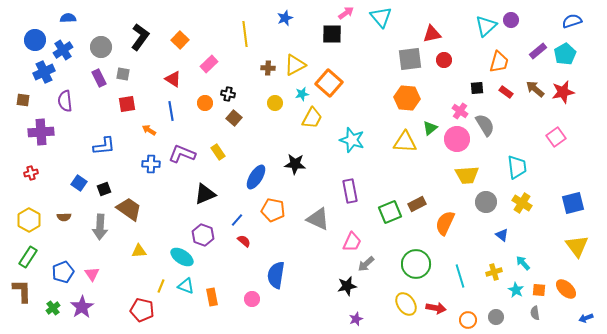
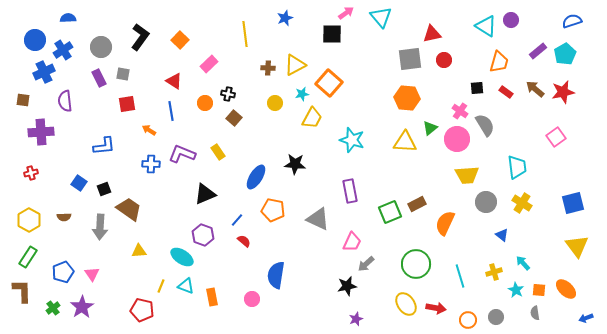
cyan triangle at (486, 26): rotated 45 degrees counterclockwise
red triangle at (173, 79): moved 1 px right, 2 px down
